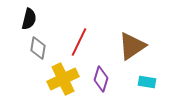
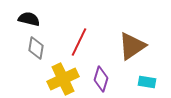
black semicircle: rotated 90 degrees counterclockwise
gray diamond: moved 2 px left
